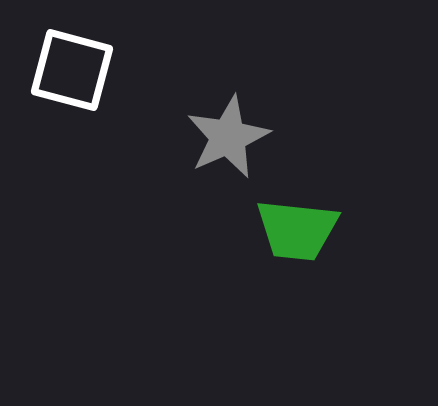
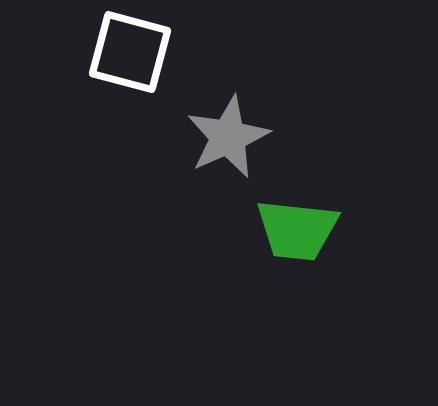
white square: moved 58 px right, 18 px up
